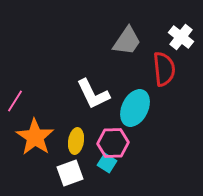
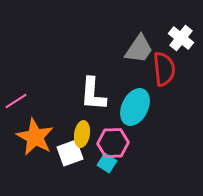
white cross: moved 1 px down
gray trapezoid: moved 12 px right, 8 px down
white L-shape: rotated 30 degrees clockwise
pink line: moved 1 px right; rotated 25 degrees clockwise
cyan ellipse: moved 1 px up
orange star: rotated 6 degrees counterclockwise
yellow ellipse: moved 6 px right, 7 px up
white square: moved 20 px up
